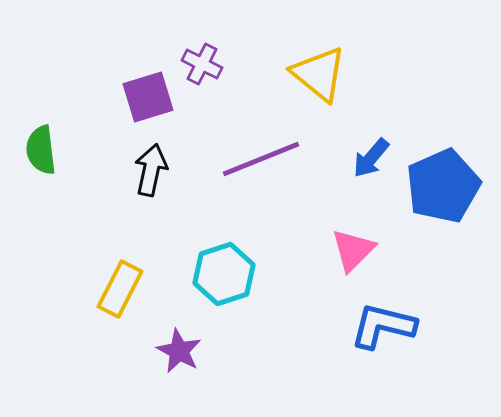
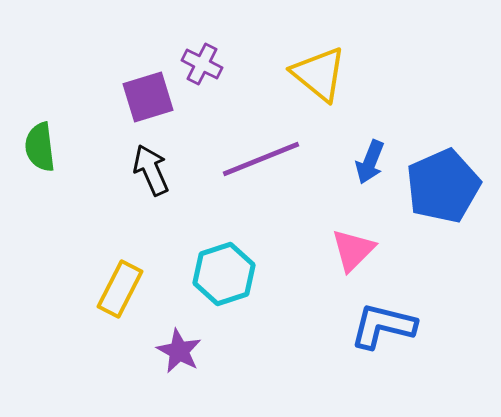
green semicircle: moved 1 px left, 3 px up
blue arrow: moved 1 px left, 4 px down; rotated 18 degrees counterclockwise
black arrow: rotated 36 degrees counterclockwise
